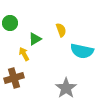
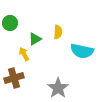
yellow semicircle: moved 3 px left, 2 px down; rotated 24 degrees clockwise
gray star: moved 8 px left
